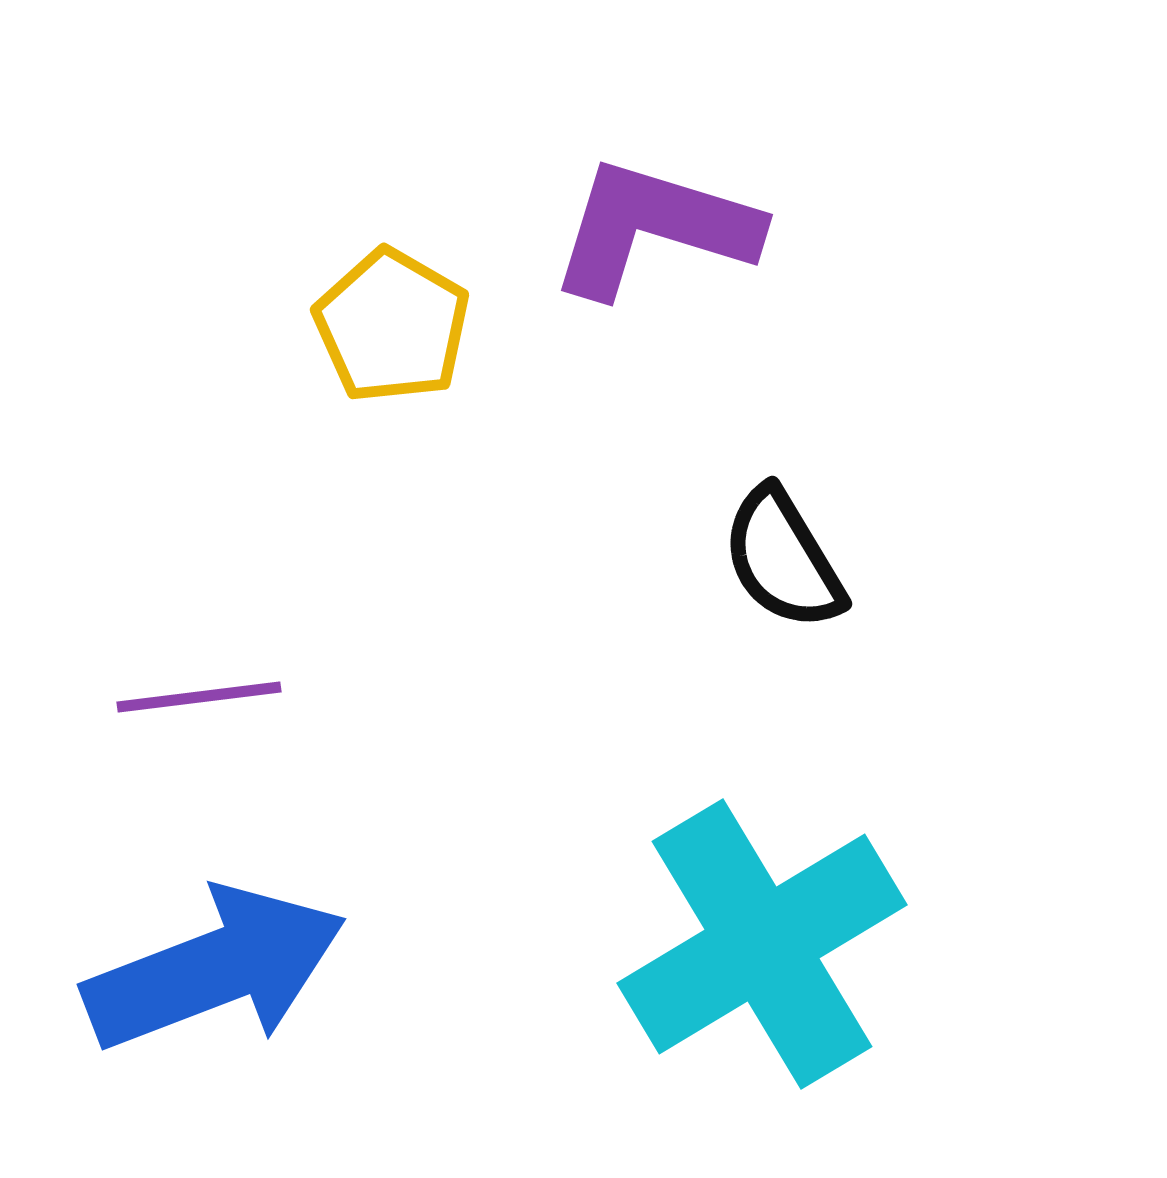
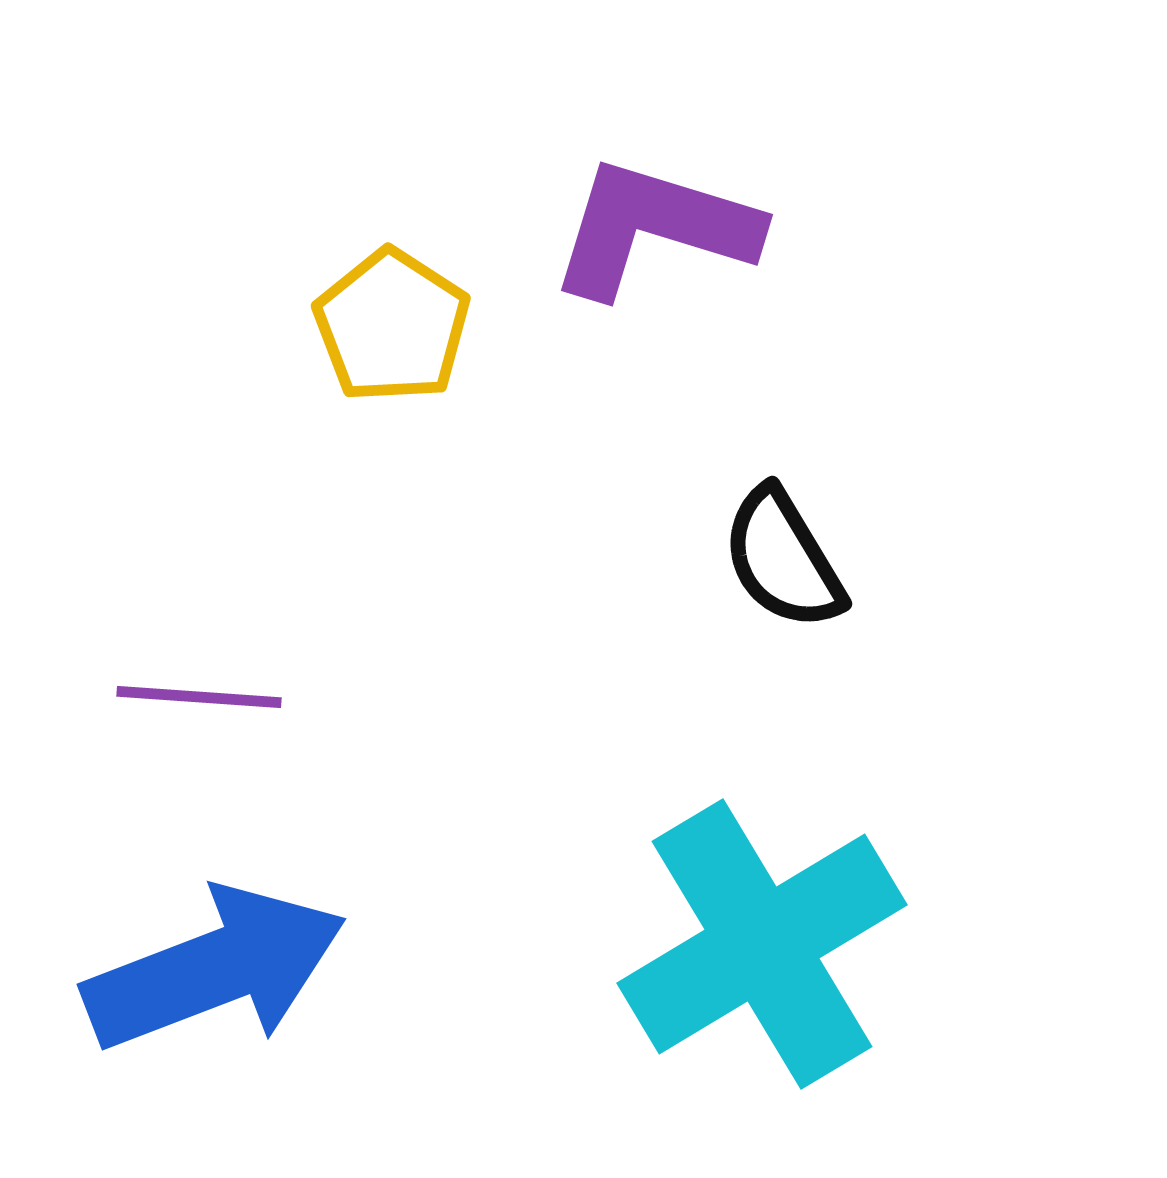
yellow pentagon: rotated 3 degrees clockwise
purple line: rotated 11 degrees clockwise
